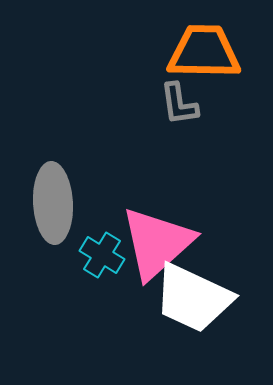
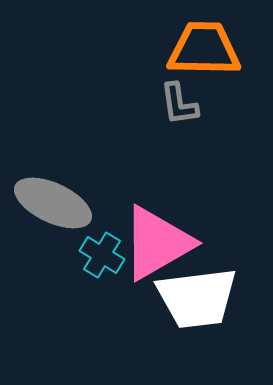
orange trapezoid: moved 3 px up
gray ellipse: rotated 62 degrees counterclockwise
pink triangle: rotated 12 degrees clockwise
white trapezoid: moved 4 px right; rotated 32 degrees counterclockwise
